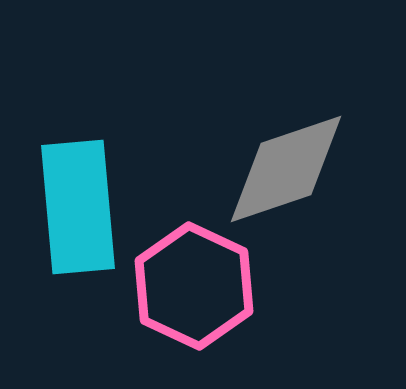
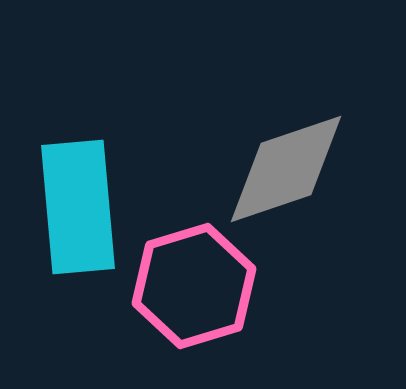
pink hexagon: rotated 18 degrees clockwise
